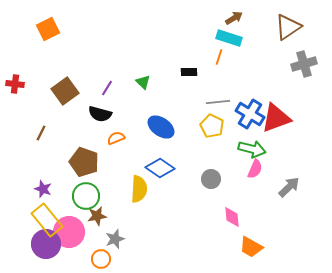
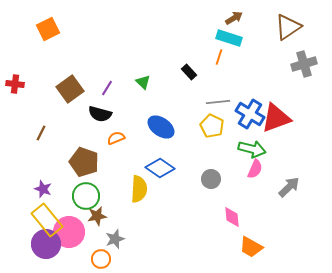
black rectangle: rotated 49 degrees clockwise
brown square: moved 5 px right, 2 px up
